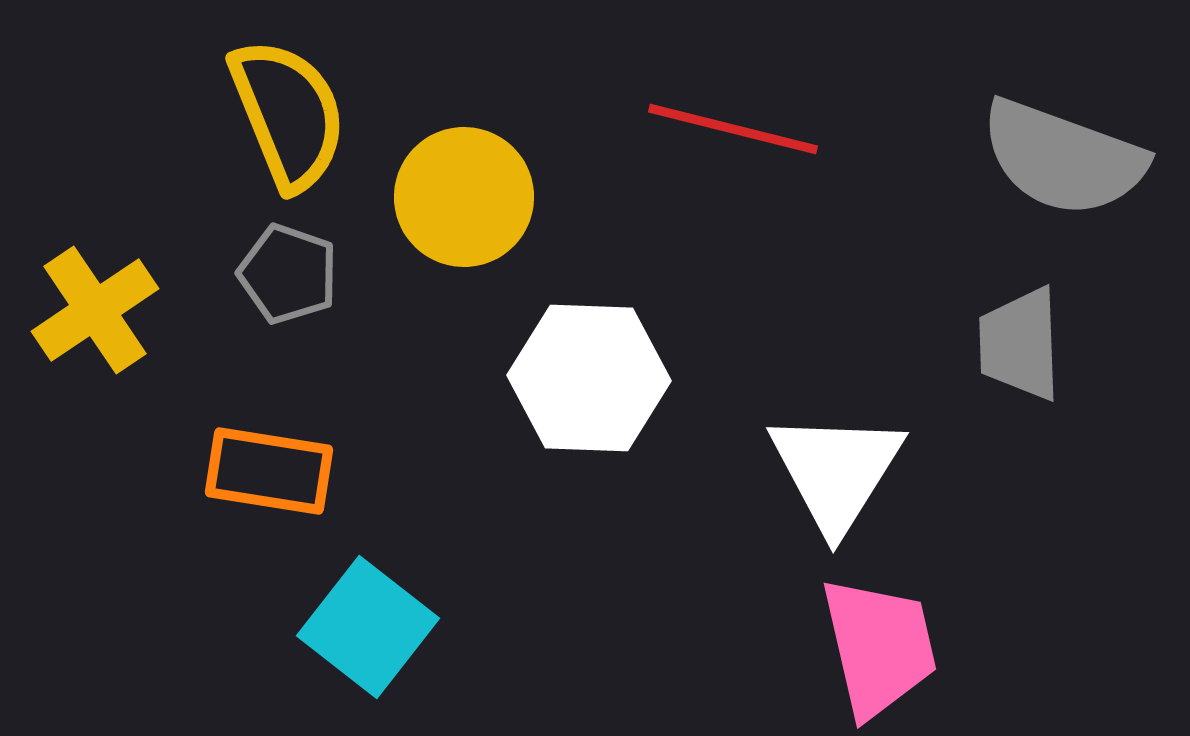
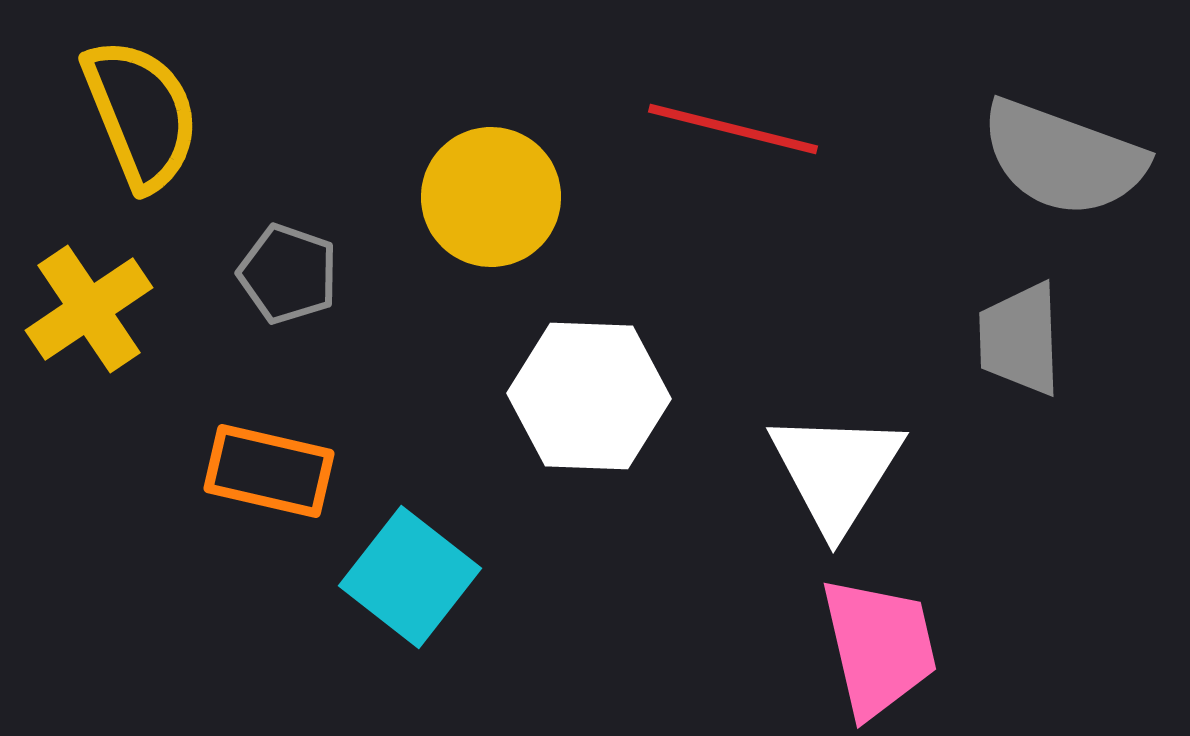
yellow semicircle: moved 147 px left
yellow circle: moved 27 px right
yellow cross: moved 6 px left, 1 px up
gray trapezoid: moved 5 px up
white hexagon: moved 18 px down
orange rectangle: rotated 4 degrees clockwise
cyan square: moved 42 px right, 50 px up
